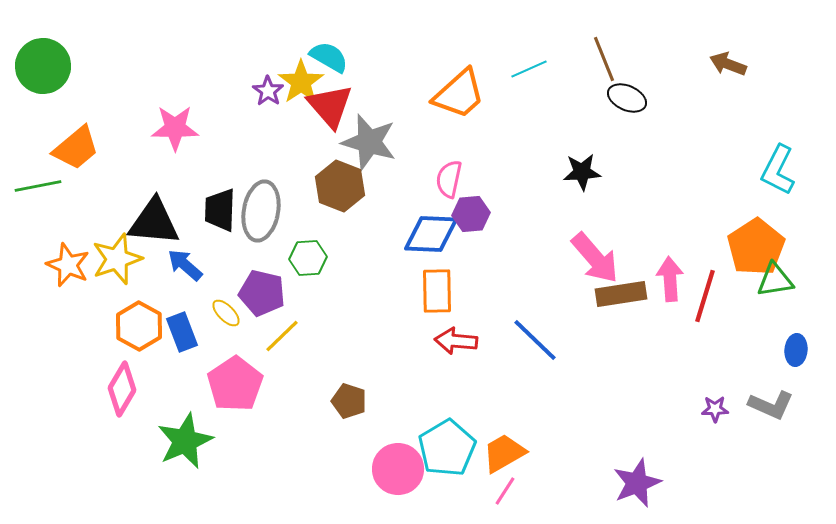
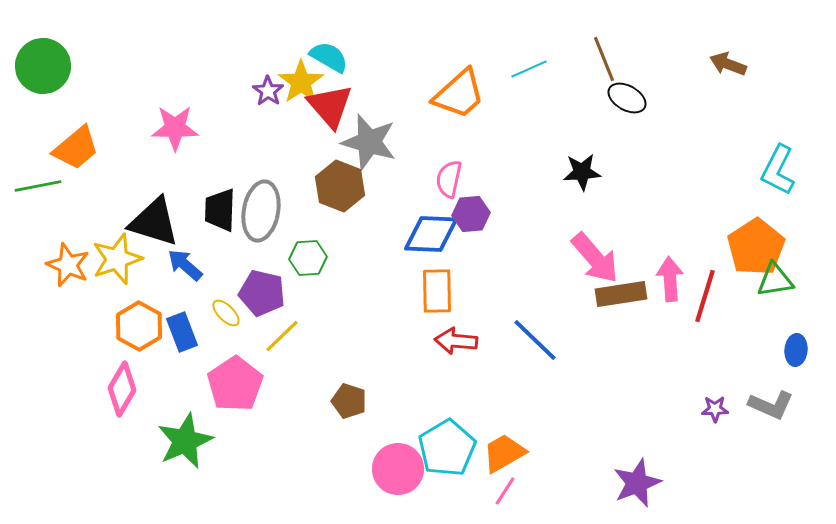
black ellipse at (627, 98): rotated 6 degrees clockwise
black triangle at (154, 222): rotated 12 degrees clockwise
